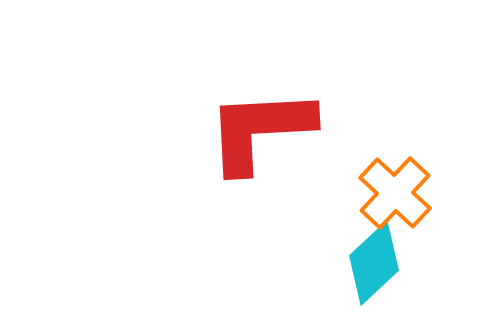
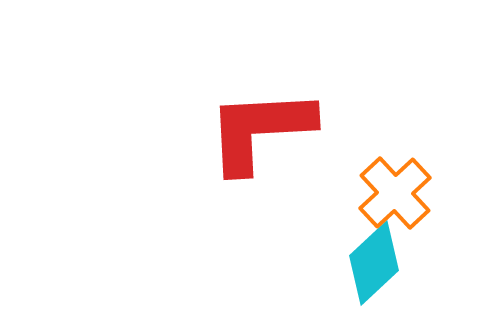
orange cross: rotated 4 degrees clockwise
